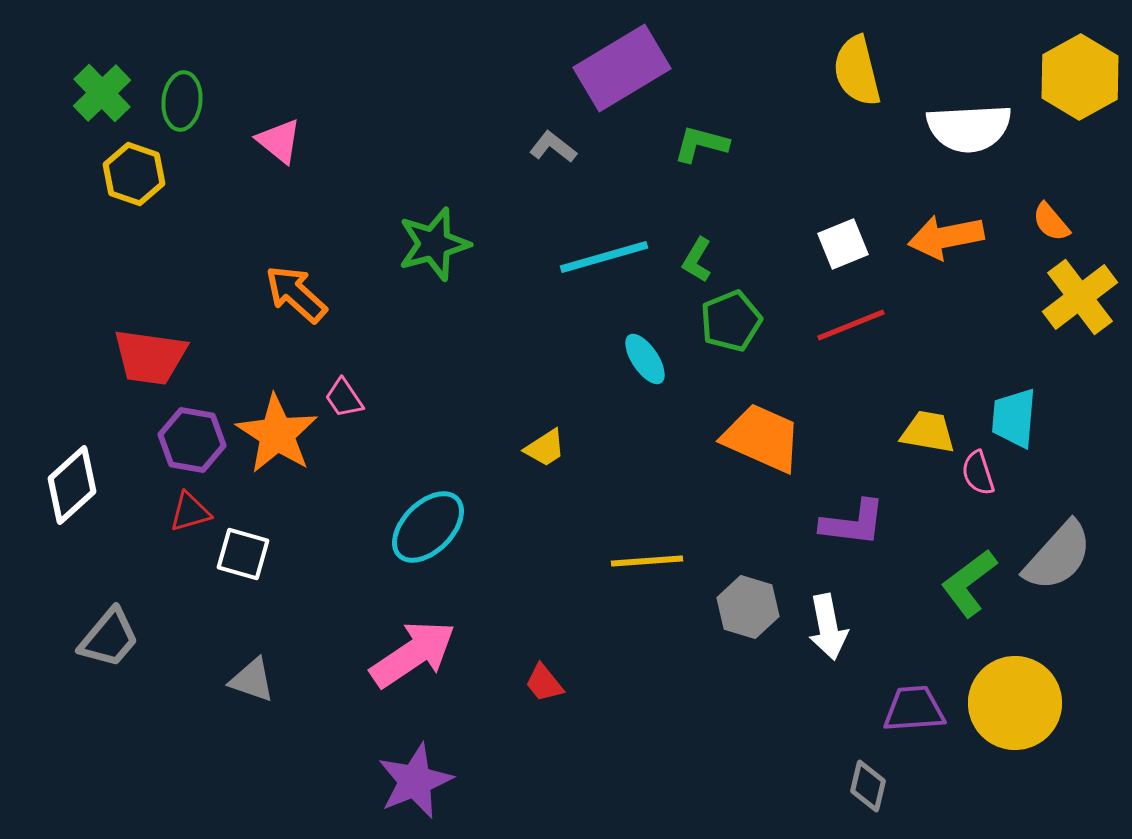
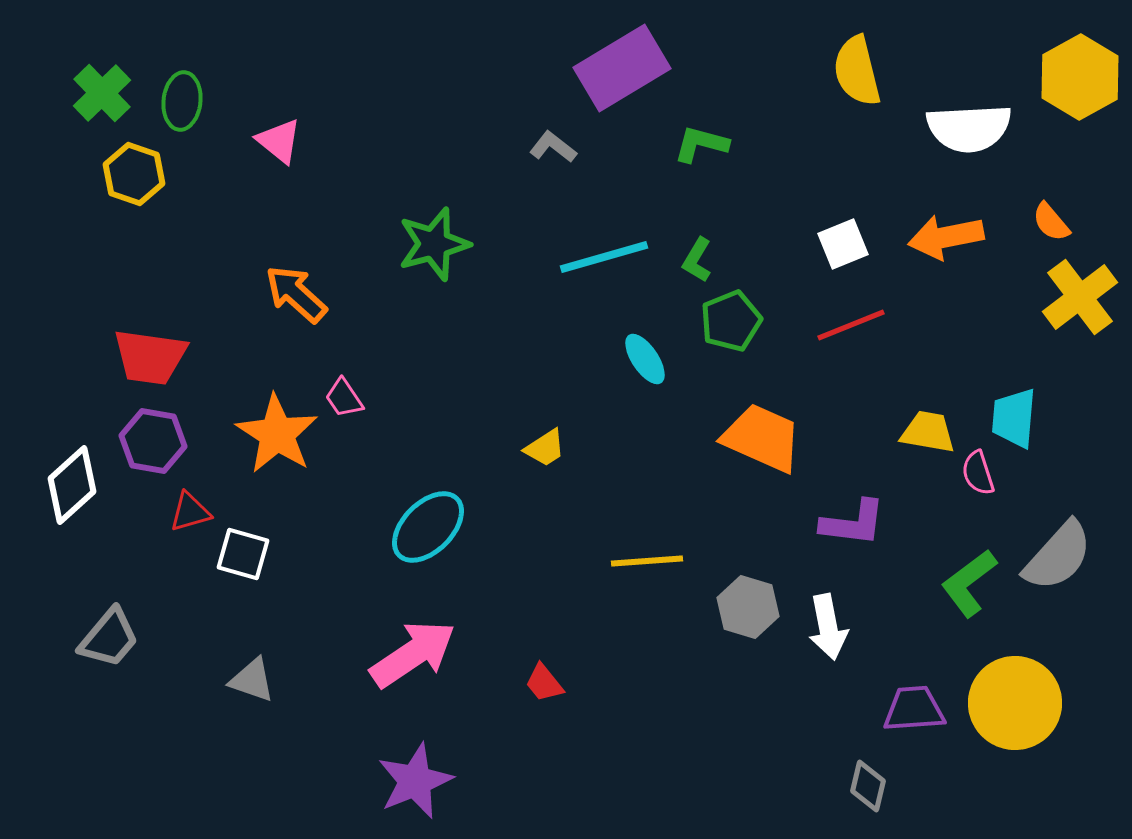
purple hexagon at (192, 440): moved 39 px left, 1 px down
